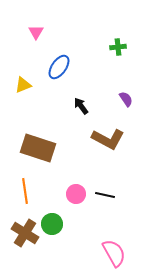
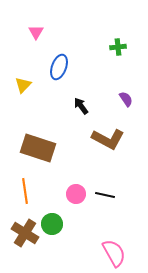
blue ellipse: rotated 15 degrees counterclockwise
yellow triangle: rotated 24 degrees counterclockwise
